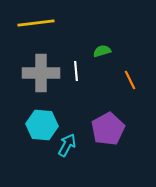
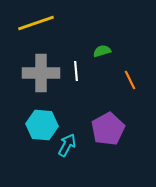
yellow line: rotated 12 degrees counterclockwise
